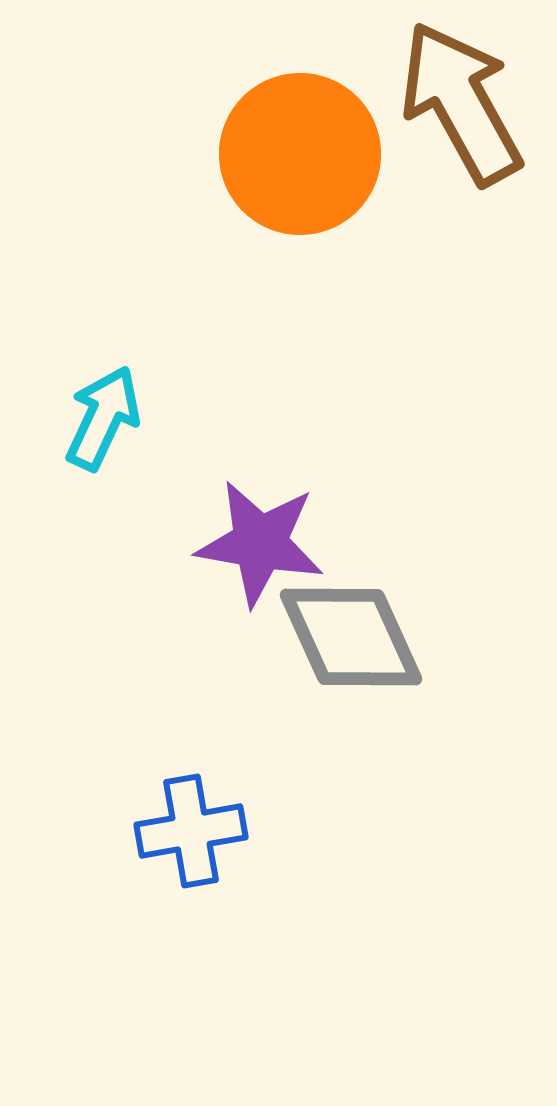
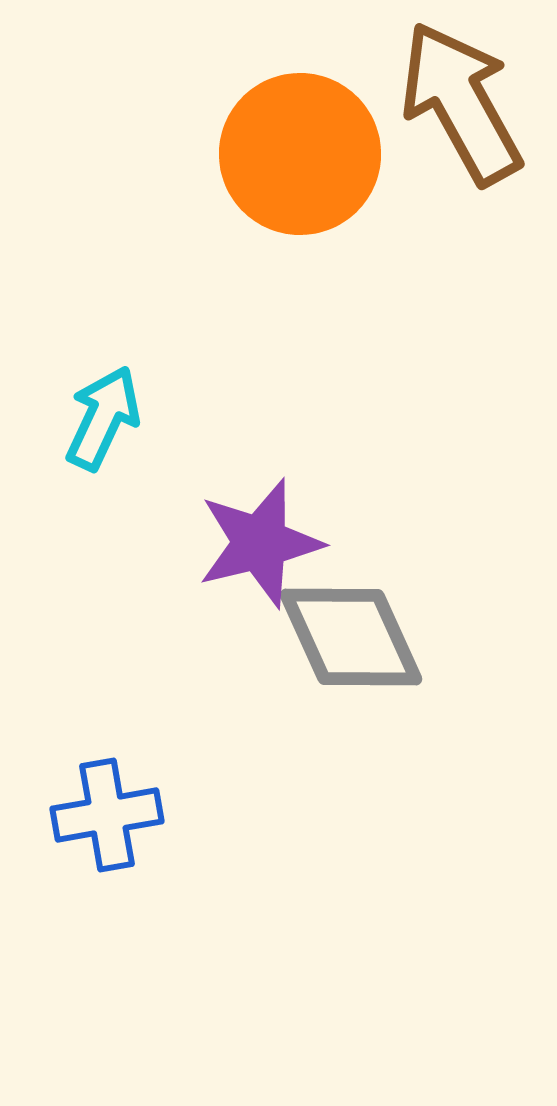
purple star: rotated 24 degrees counterclockwise
blue cross: moved 84 px left, 16 px up
